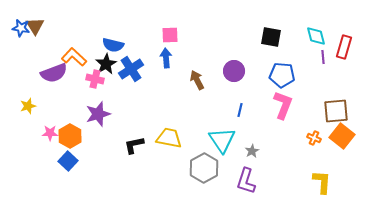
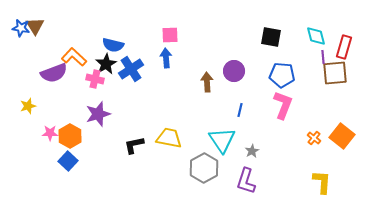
brown arrow: moved 10 px right, 2 px down; rotated 24 degrees clockwise
brown square: moved 1 px left, 38 px up
orange cross: rotated 16 degrees clockwise
